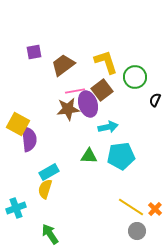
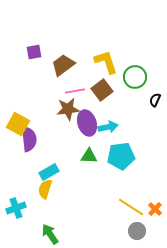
purple ellipse: moved 1 px left, 19 px down
